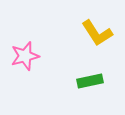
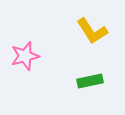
yellow L-shape: moved 5 px left, 2 px up
